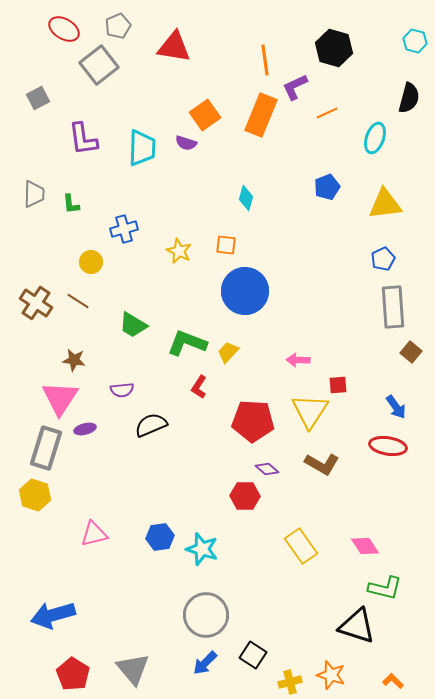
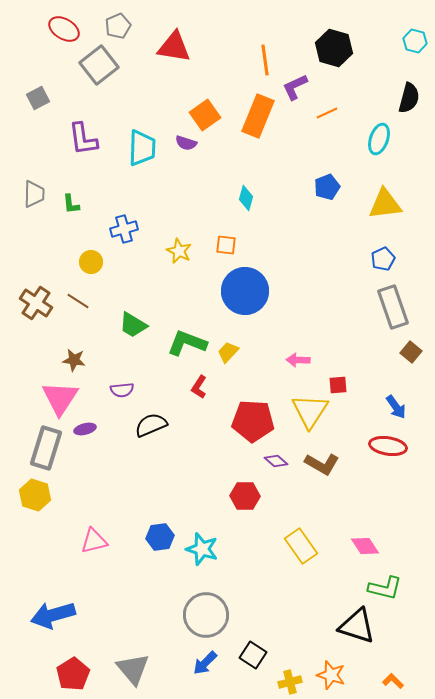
orange rectangle at (261, 115): moved 3 px left, 1 px down
cyan ellipse at (375, 138): moved 4 px right, 1 px down
gray rectangle at (393, 307): rotated 15 degrees counterclockwise
purple diamond at (267, 469): moved 9 px right, 8 px up
pink triangle at (94, 534): moved 7 px down
red pentagon at (73, 674): rotated 8 degrees clockwise
